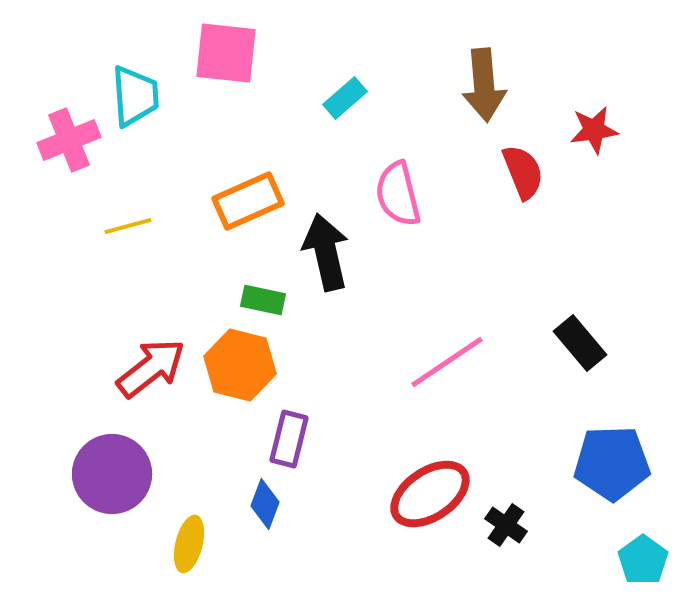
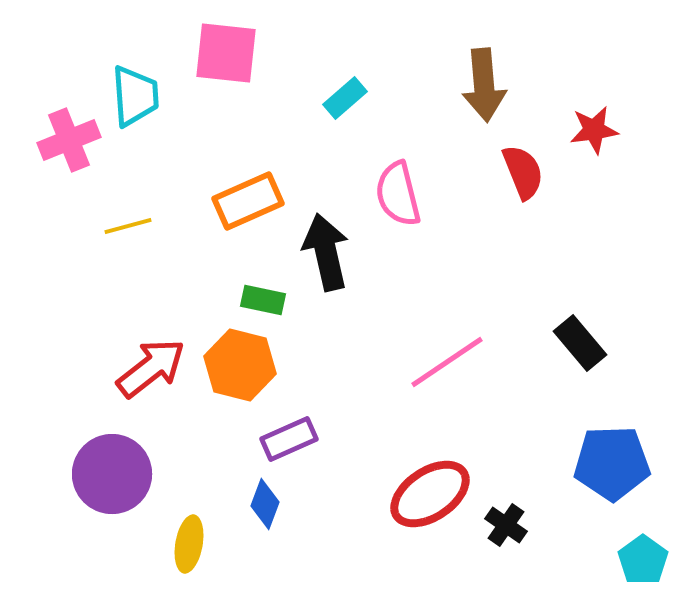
purple rectangle: rotated 52 degrees clockwise
yellow ellipse: rotated 4 degrees counterclockwise
